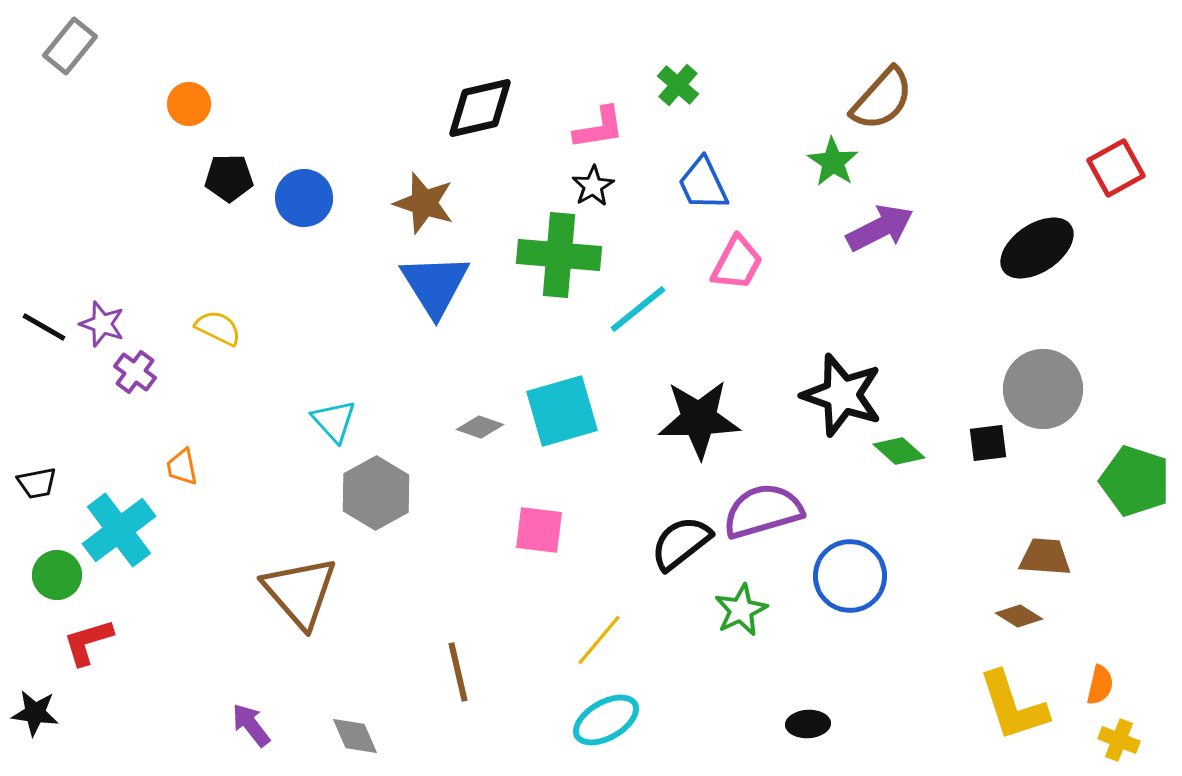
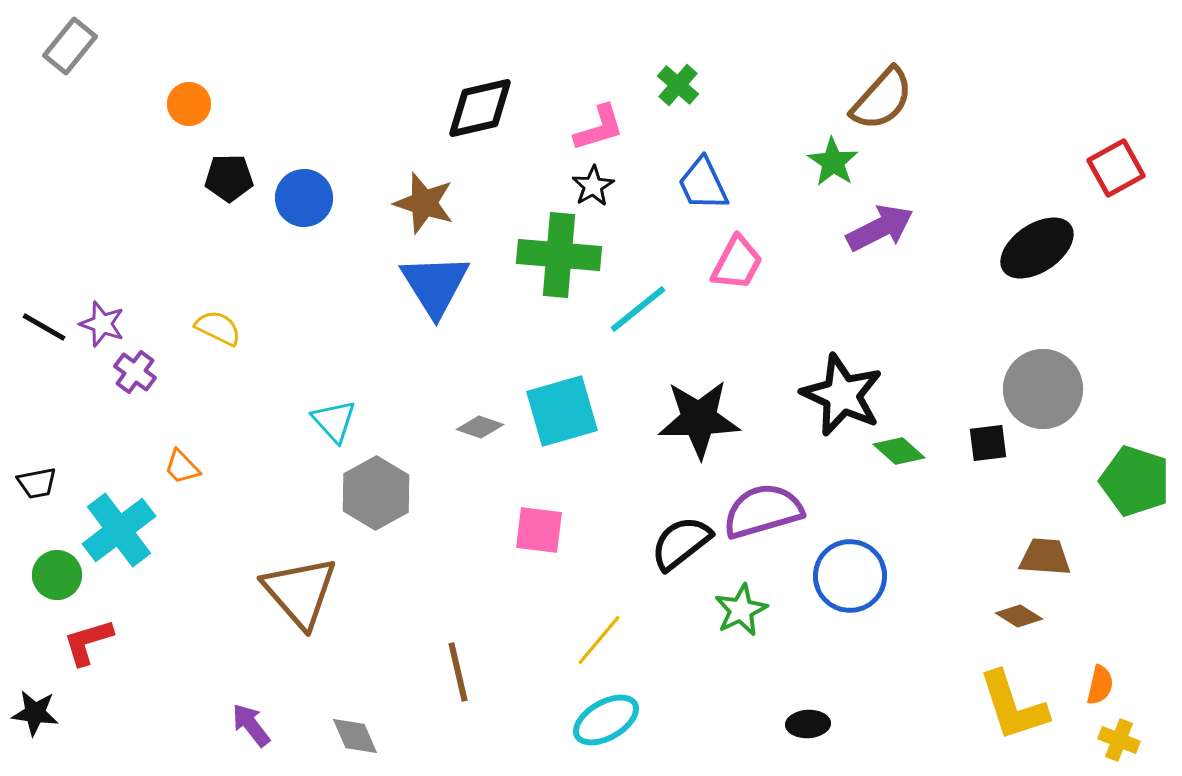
pink L-shape at (599, 128): rotated 8 degrees counterclockwise
black star at (842, 395): rotated 6 degrees clockwise
orange trapezoid at (182, 467): rotated 33 degrees counterclockwise
